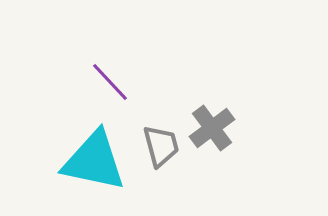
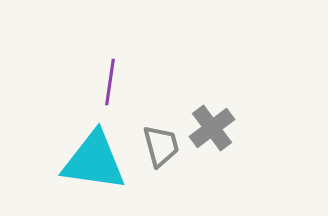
purple line: rotated 51 degrees clockwise
cyan triangle: rotated 4 degrees counterclockwise
